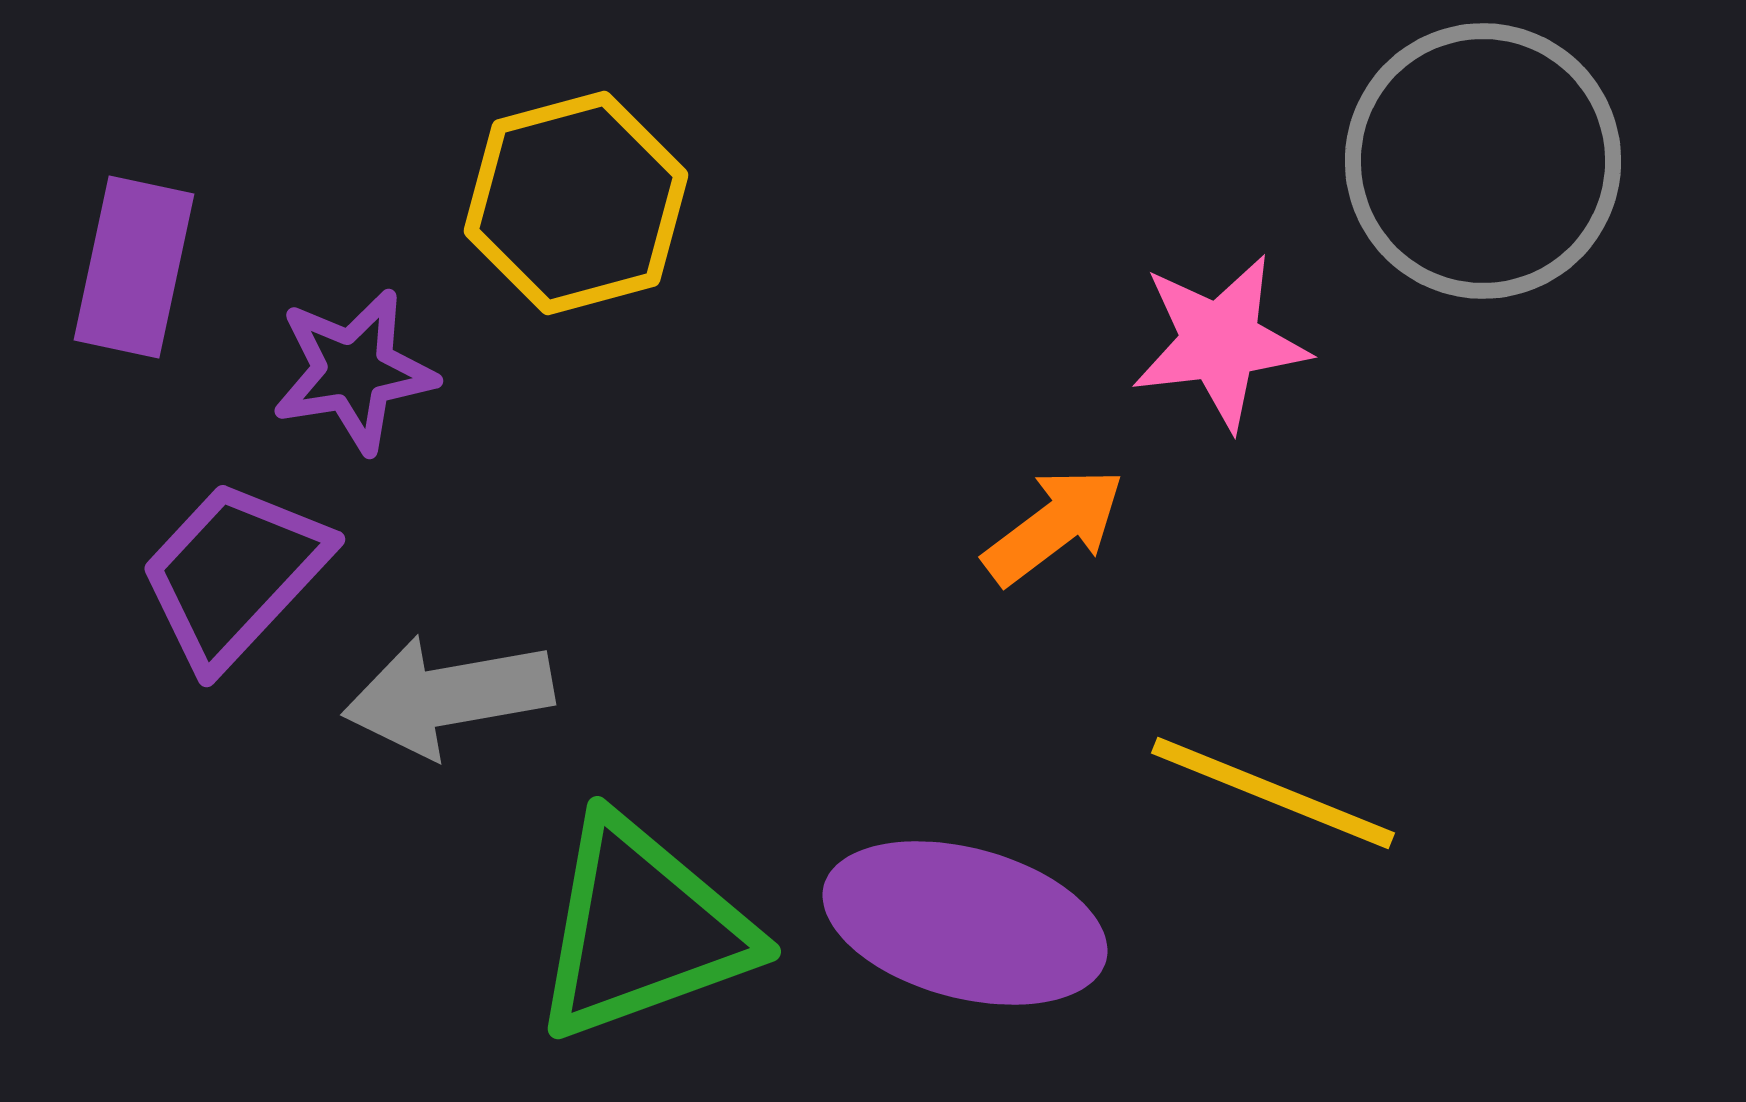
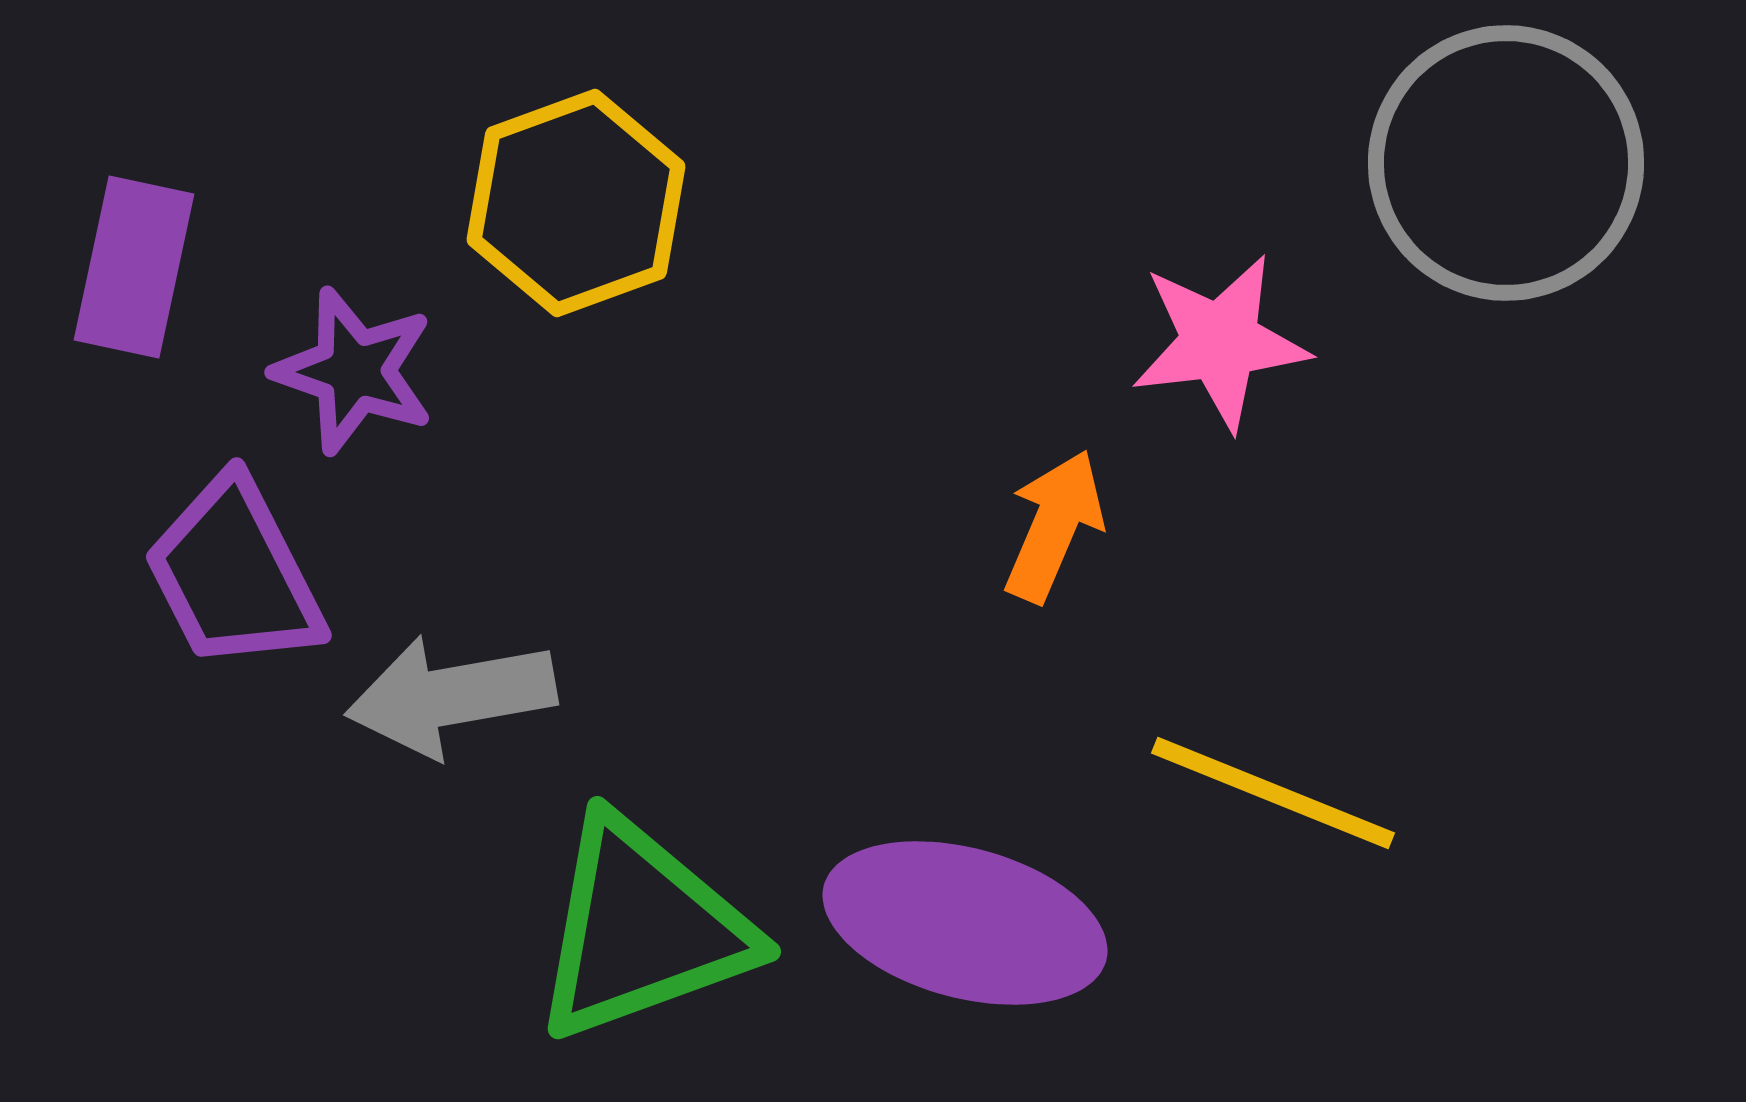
gray circle: moved 23 px right, 2 px down
yellow hexagon: rotated 5 degrees counterclockwise
purple star: rotated 28 degrees clockwise
orange arrow: rotated 30 degrees counterclockwise
purple trapezoid: rotated 70 degrees counterclockwise
gray arrow: moved 3 px right
